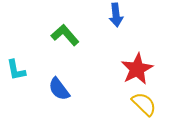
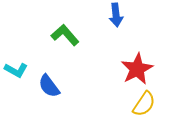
cyan L-shape: rotated 50 degrees counterclockwise
blue semicircle: moved 10 px left, 3 px up
yellow semicircle: rotated 80 degrees clockwise
